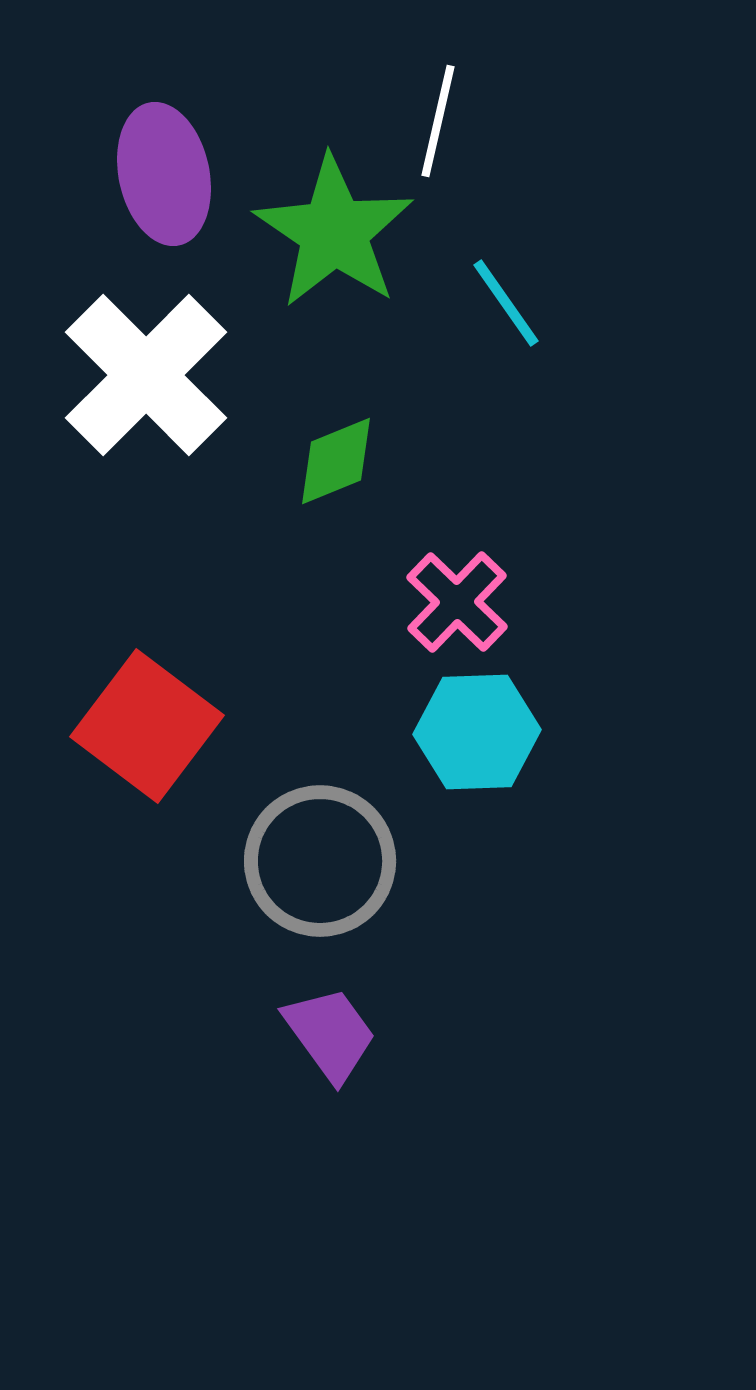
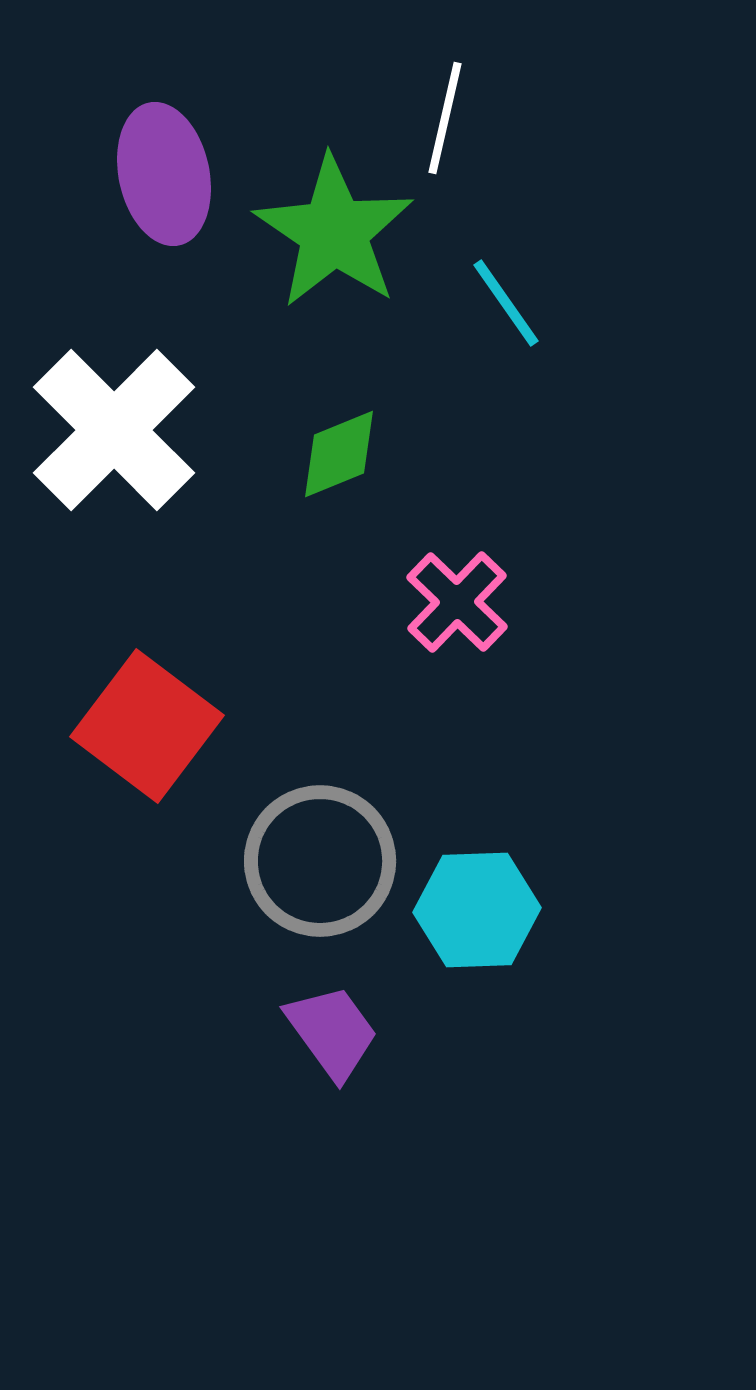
white line: moved 7 px right, 3 px up
white cross: moved 32 px left, 55 px down
green diamond: moved 3 px right, 7 px up
cyan hexagon: moved 178 px down
purple trapezoid: moved 2 px right, 2 px up
